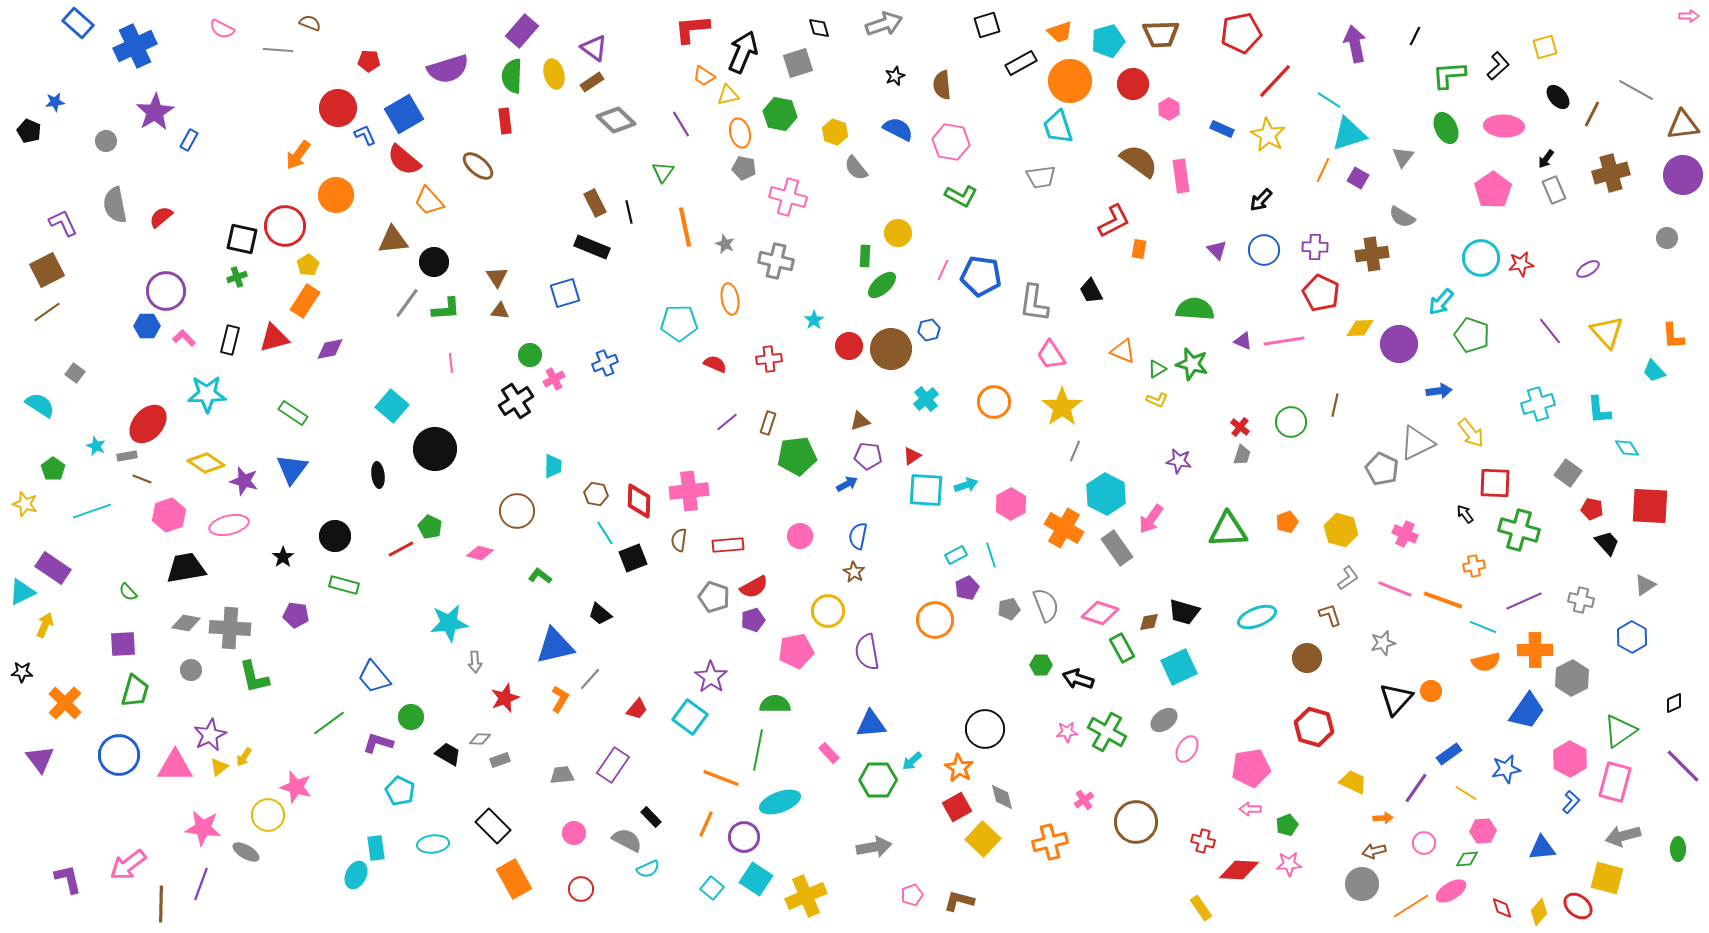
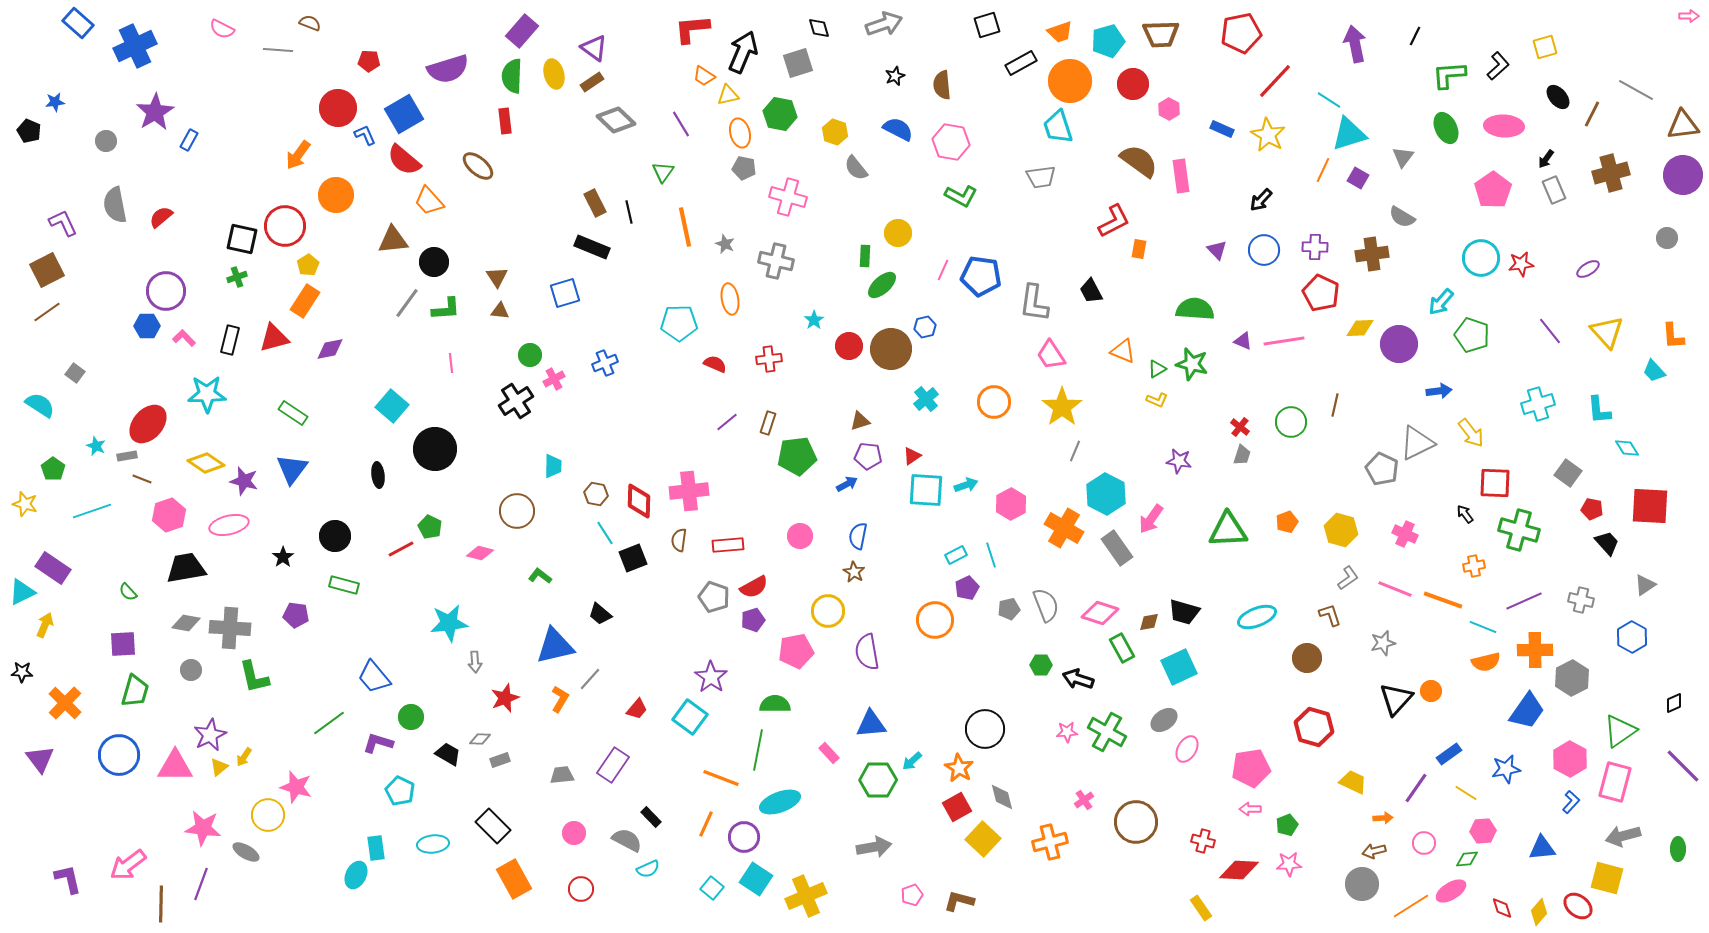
blue hexagon at (929, 330): moved 4 px left, 3 px up
